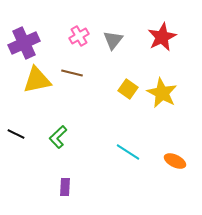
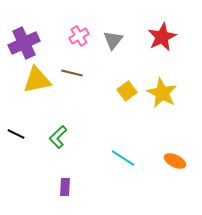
yellow square: moved 1 px left, 2 px down; rotated 18 degrees clockwise
cyan line: moved 5 px left, 6 px down
